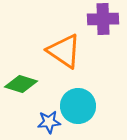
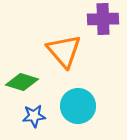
orange triangle: rotated 15 degrees clockwise
green diamond: moved 1 px right, 2 px up
blue star: moved 15 px left, 6 px up
